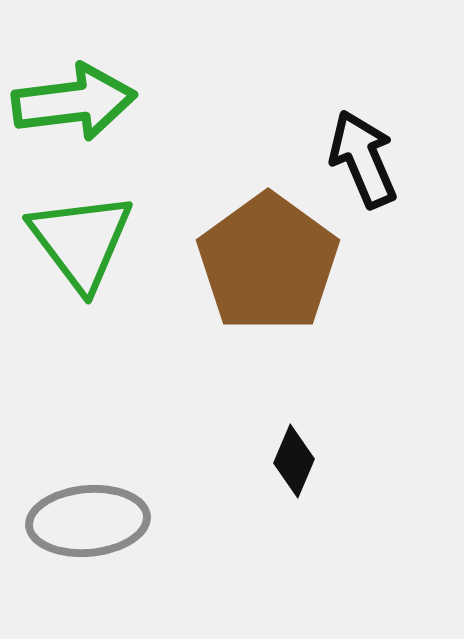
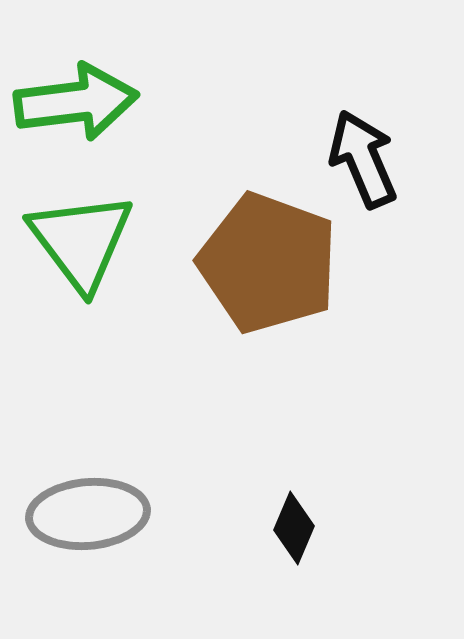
green arrow: moved 2 px right
brown pentagon: rotated 16 degrees counterclockwise
black diamond: moved 67 px down
gray ellipse: moved 7 px up
